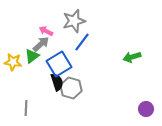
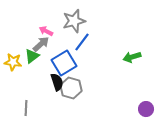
blue square: moved 5 px right, 1 px up
